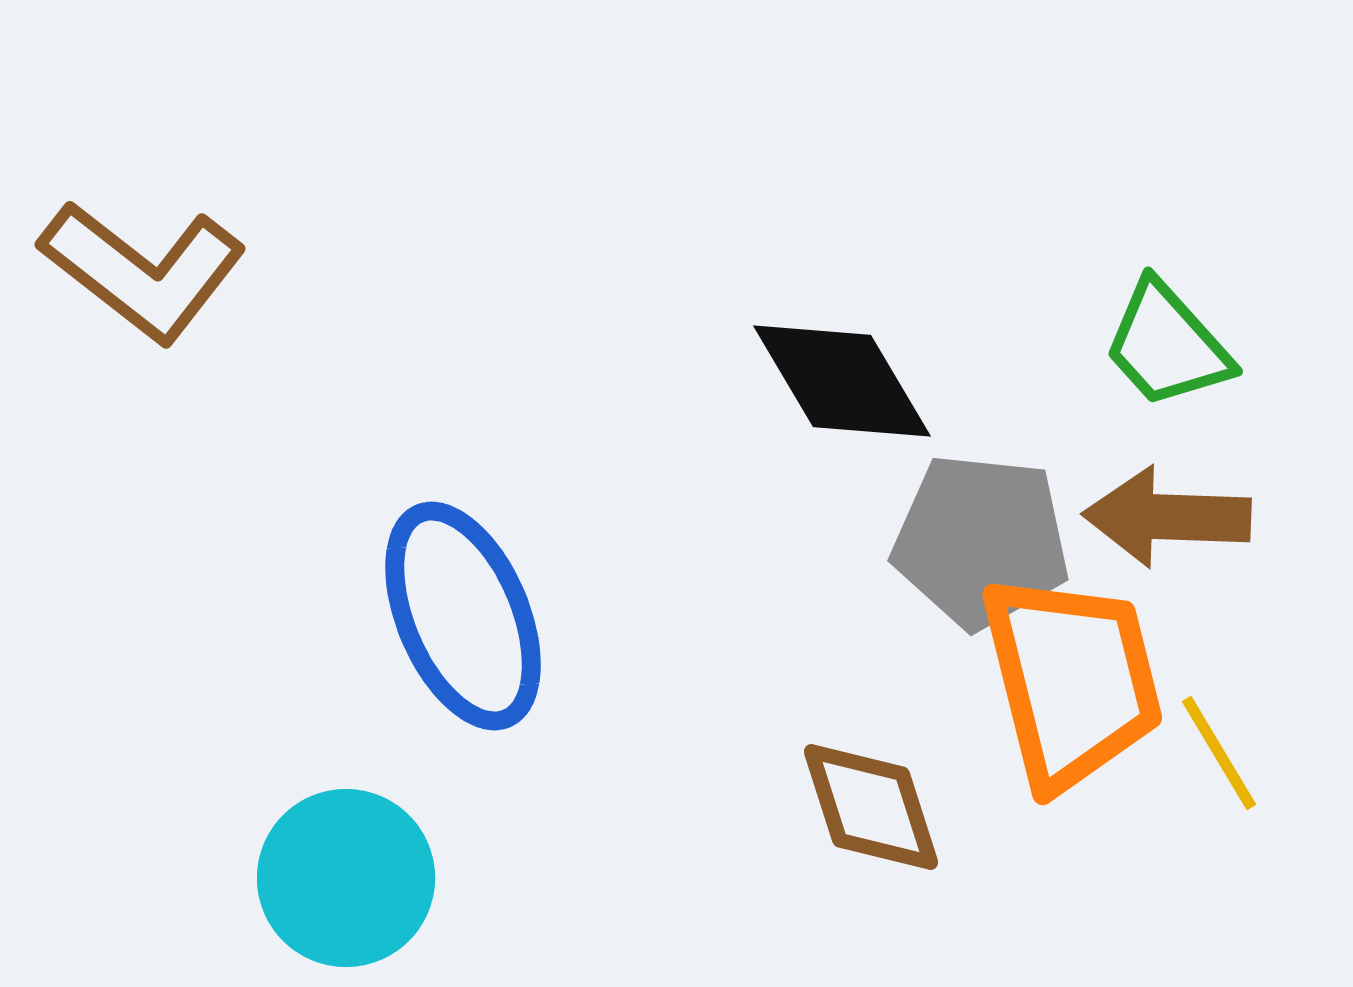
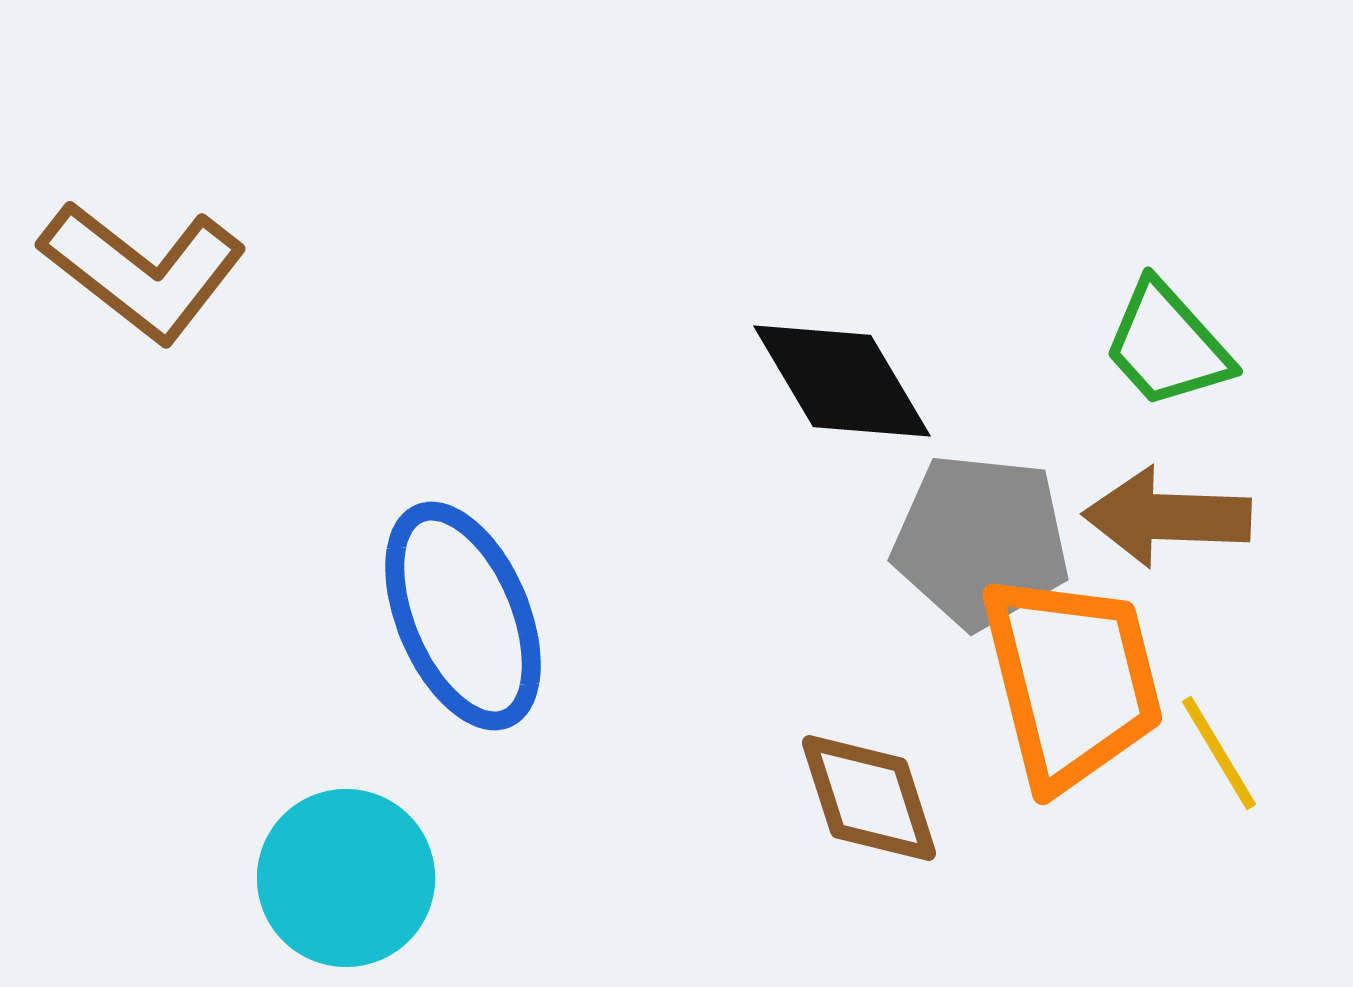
brown diamond: moved 2 px left, 9 px up
